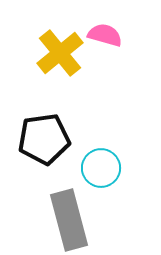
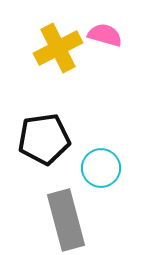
yellow cross: moved 2 px left, 5 px up; rotated 12 degrees clockwise
gray rectangle: moved 3 px left
